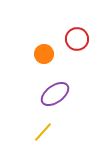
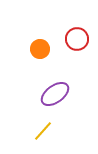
orange circle: moved 4 px left, 5 px up
yellow line: moved 1 px up
